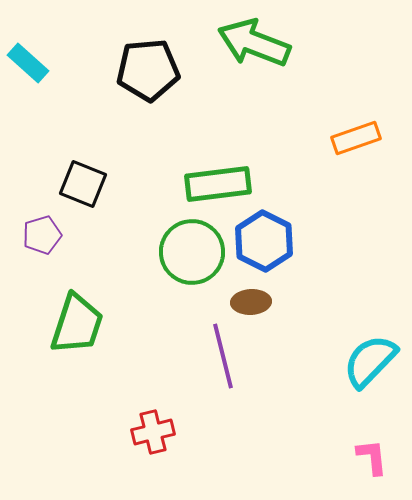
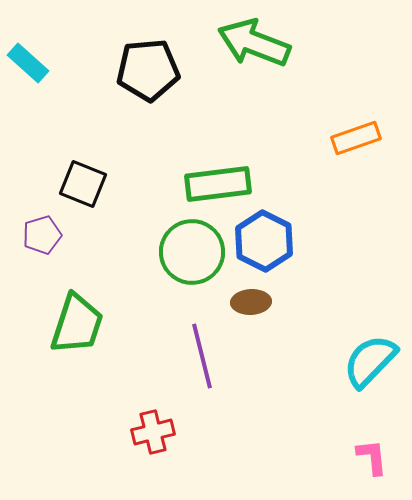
purple line: moved 21 px left
